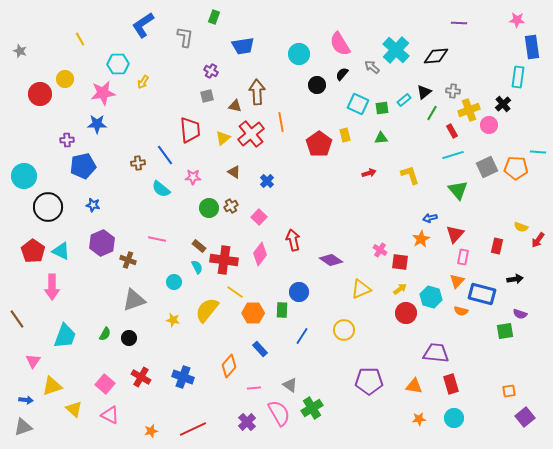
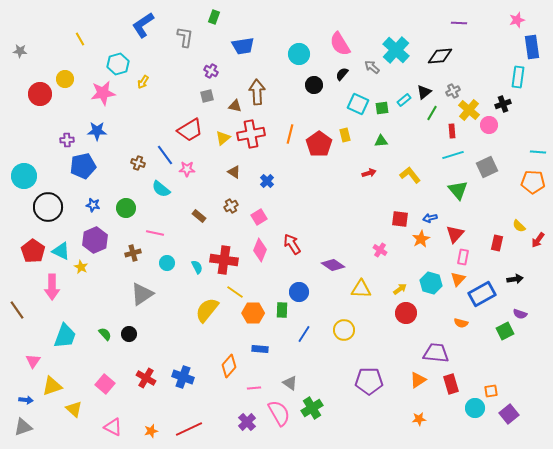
pink star at (517, 20): rotated 21 degrees counterclockwise
gray star at (20, 51): rotated 16 degrees counterclockwise
black diamond at (436, 56): moved 4 px right
cyan hexagon at (118, 64): rotated 15 degrees counterclockwise
black circle at (317, 85): moved 3 px left
gray cross at (453, 91): rotated 32 degrees counterclockwise
black cross at (503, 104): rotated 21 degrees clockwise
yellow cross at (469, 110): rotated 30 degrees counterclockwise
orange line at (281, 122): moved 9 px right, 12 px down; rotated 24 degrees clockwise
blue star at (97, 124): moved 7 px down
red trapezoid at (190, 130): rotated 64 degrees clockwise
red rectangle at (452, 131): rotated 24 degrees clockwise
red cross at (251, 134): rotated 28 degrees clockwise
green triangle at (381, 138): moved 3 px down
brown cross at (138, 163): rotated 24 degrees clockwise
orange pentagon at (516, 168): moved 17 px right, 14 px down
yellow L-shape at (410, 175): rotated 20 degrees counterclockwise
pink star at (193, 177): moved 6 px left, 8 px up
green circle at (209, 208): moved 83 px left
pink square at (259, 217): rotated 14 degrees clockwise
yellow semicircle at (521, 227): moved 2 px left, 1 px up; rotated 24 degrees clockwise
pink line at (157, 239): moved 2 px left, 6 px up
red arrow at (293, 240): moved 1 px left, 4 px down; rotated 20 degrees counterclockwise
purple hexagon at (102, 243): moved 7 px left, 3 px up
brown rectangle at (199, 246): moved 30 px up
red rectangle at (497, 246): moved 3 px up
pink diamond at (260, 254): moved 4 px up; rotated 15 degrees counterclockwise
brown cross at (128, 260): moved 5 px right, 7 px up; rotated 35 degrees counterclockwise
purple diamond at (331, 260): moved 2 px right, 5 px down
red square at (400, 262): moved 43 px up
orange triangle at (457, 281): moved 1 px right, 2 px up
cyan circle at (174, 282): moved 7 px left, 19 px up
yellow triangle at (361, 289): rotated 25 degrees clockwise
blue rectangle at (482, 294): rotated 44 degrees counterclockwise
cyan hexagon at (431, 297): moved 14 px up
gray triangle at (134, 300): moved 8 px right, 6 px up; rotated 15 degrees counterclockwise
orange semicircle at (461, 311): moved 12 px down
brown line at (17, 319): moved 9 px up
yellow star at (173, 320): moved 92 px left, 53 px up; rotated 16 degrees clockwise
green square at (505, 331): rotated 18 degrees counterclockwise
green semicircle at (105, 334): rotated 72 degrees counterclockwise
blue line at (302, 336): moved 2 px right, 2 px up
black circle at (129, 338): moved 4 px up
blue rectangle at (260, 349): rotated 42 degrees counterclockwise
red cross at (141, 377): moved 5 px right, 1 px down
gray triangle at (290, 385): moved 2 px up
orange triangle at (414, 386): moved 4 px right, 6 px up; rotated 42 degrees counterclockwise
orange square at (509, 391): moved 18 px left
pink triangle at (110, 415): moved 3 px right, 12 px down
purple square at (525, 417): moved 16 px left, 3 px up
cyan circle at (454, 418): moved 21 px right, 10 px up
red line at (193, 429): moved 4 px left
